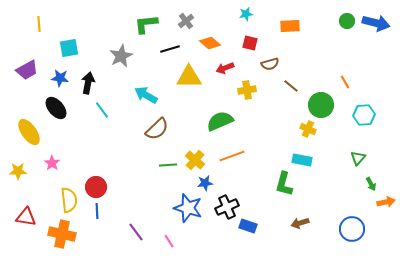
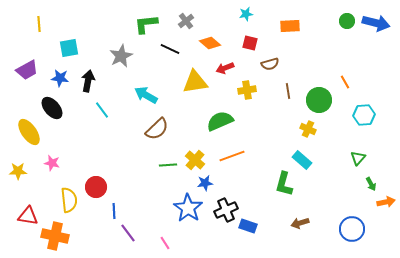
black line at (170, 49): rotated 42 degrees clockwise
yellow triangle at (189, 77): moved 6 px right, 5 px down; rotated 8 degrees counterclockwise
black arrow at (88, 83): moved 2 px up
brown line at (291, 86): moved 3 px left, 5 px down; rotated 42 degrees clockwise
green circle at (321, 105): moved 2 px left, 5 px up
black ellipse at (56, 108): moved 4 px left
cyan rectangle at (302, 160): rotated 30 degrees clockwise
pink star at (52, 163): rotated 21 degrees counterclockwise
black cross at (227, 207): moved 1 px left, 3 px down
blue star at (188, 208): rotated 16 degrees clockwise
blue line at (97, 211): moved 17 px right
red triangle at (26, 217): moved 2 px right, 1 px up
purple line at (136, 232): moved 8 px left, 1 px down
orange cross at (62, 234): moved 7 px left, 2 px down
pink line at (169, 241): moved 4 px left, 2 px down
